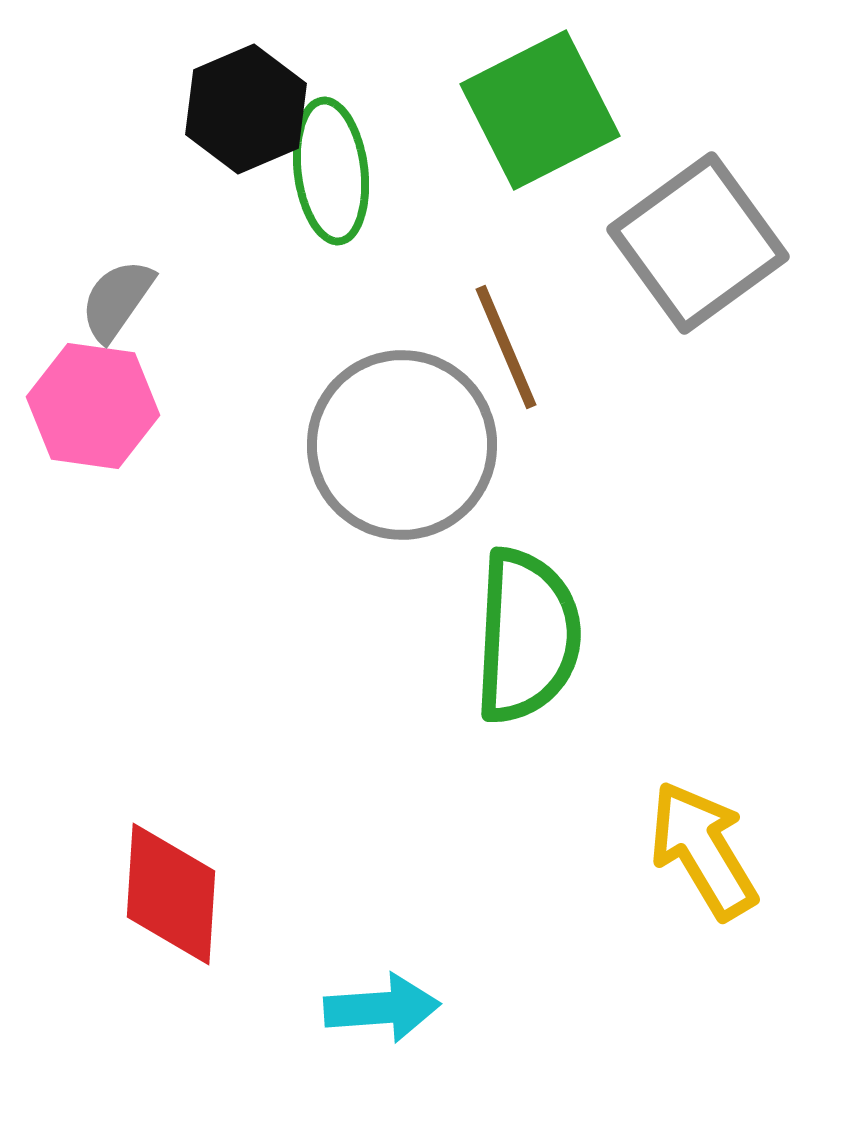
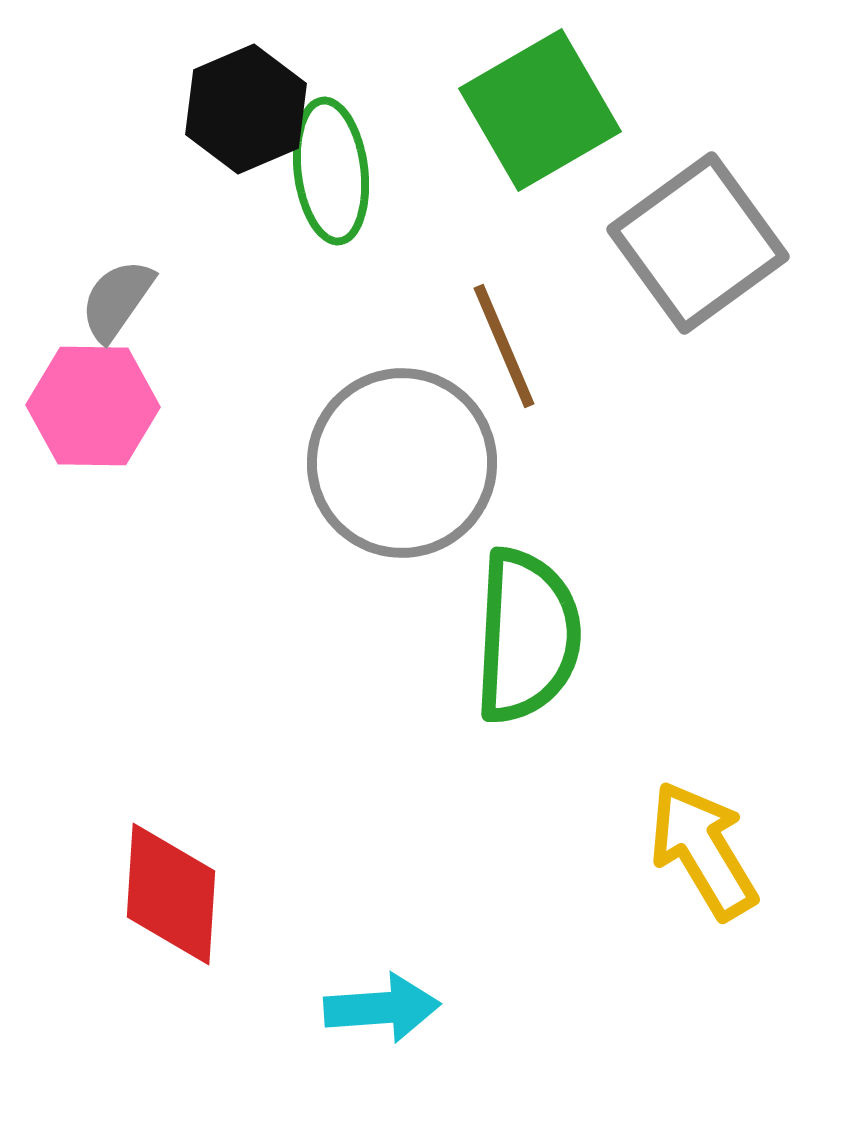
green square: rotated 3 degrees counterclockwise
brown line: moved 2 px left, 1 px up
pink hexagon: rotated 7 degrees counterclockwise
gray circle: moved 18 px down
